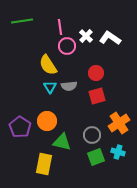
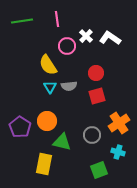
pink line: moved 3 px left, 8 px up
green square: moved 3 px right, 13 px down
